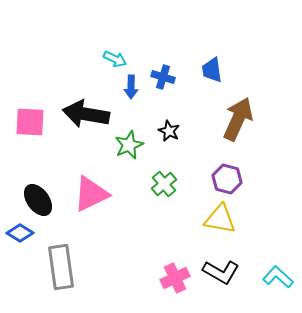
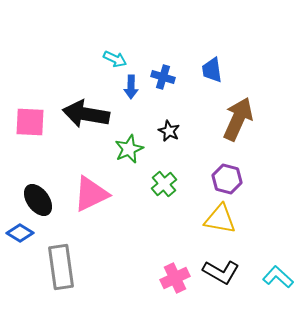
green star: moved 4 px down
